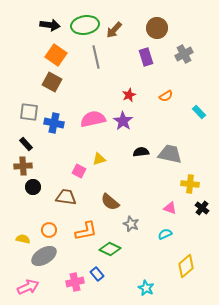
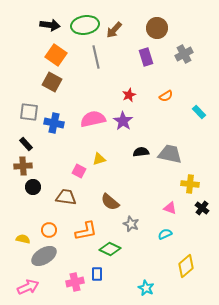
blue rectangle: rotated 40 degrees clockwise
